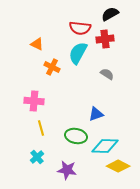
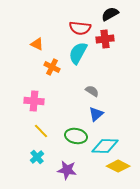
gray semicircle: moved 15 px left, 17 px down
blue triangle: rotated 21 degrees counterclockwise
yellow line: moved 3 px down; rotated 28 degrees counterclockwise
